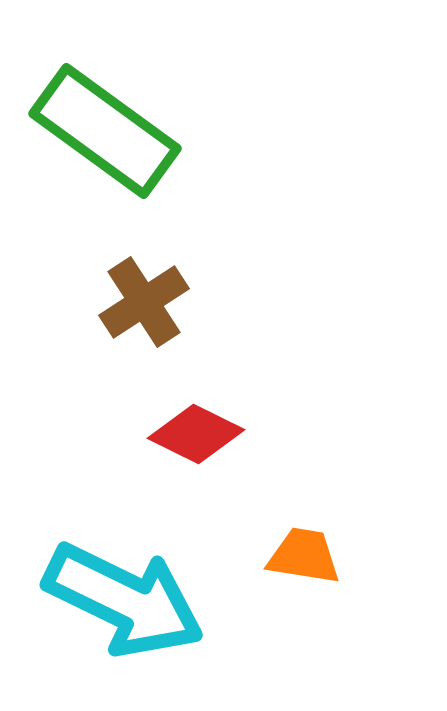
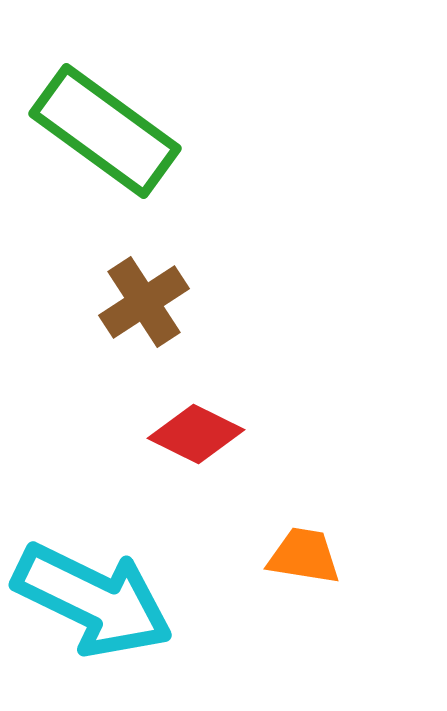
cyan arrow: moved 31 px left
